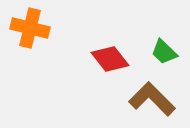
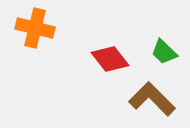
orange cross: moved 5 px right
